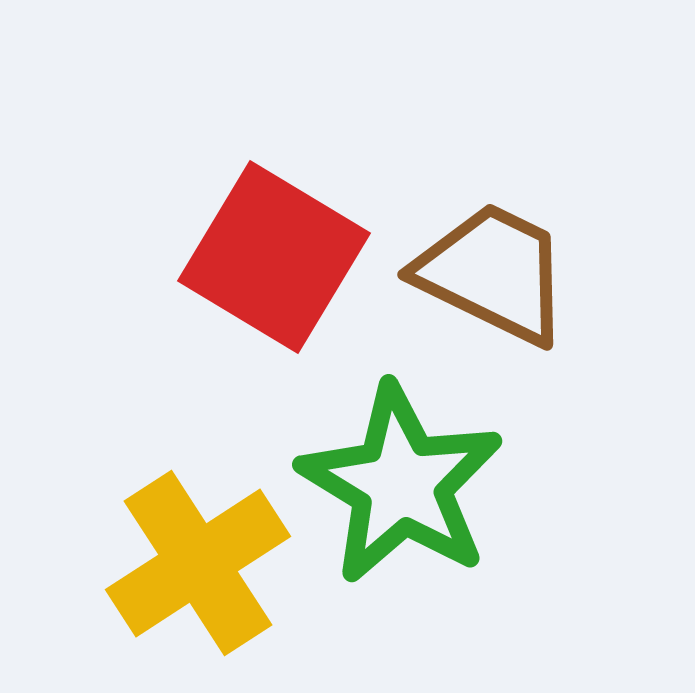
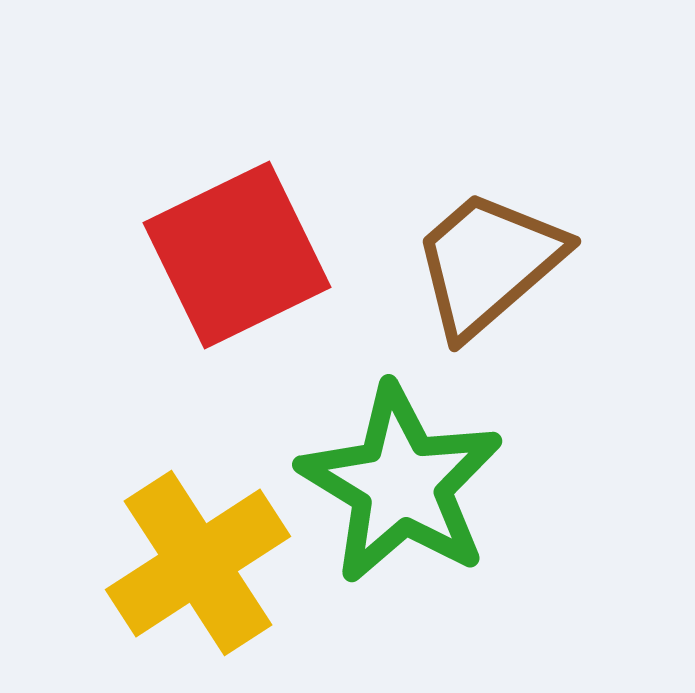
red square: moved 37 px left, 2 px up; rotated 33 degrees clockwise
brown trapezoid: moved 5 px left, 10 px up; rotated 67 degrees counterclockwise
